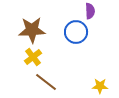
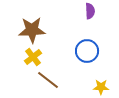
blue circle: moved 11 px right, 19 px down
brown line: moved 2 px right, 2 px up
yellow star: moved 1 px right, 1 px down
